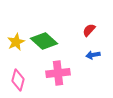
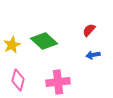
yellow star: moved 4 px left, 3 px down
pink cross: moved 9 px down
